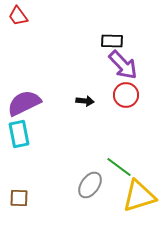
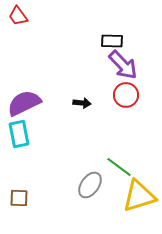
black arrow: moved 3 px left, 2 px down
